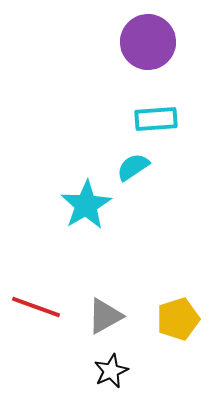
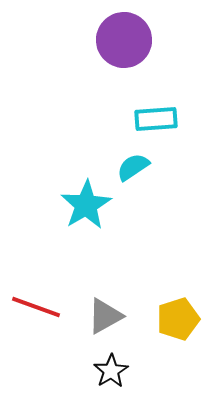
purple circle: moved 24 px left, 2 px up
black star: rotated 8 degrees counterclockwise
